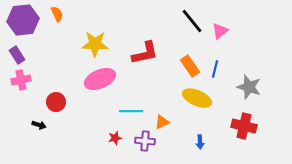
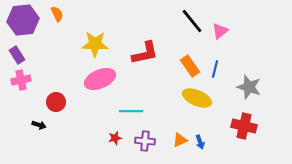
orange triangle: moved 18 px right, 18 px down
blue arrow: rotated 16 degrees counterclockwise
